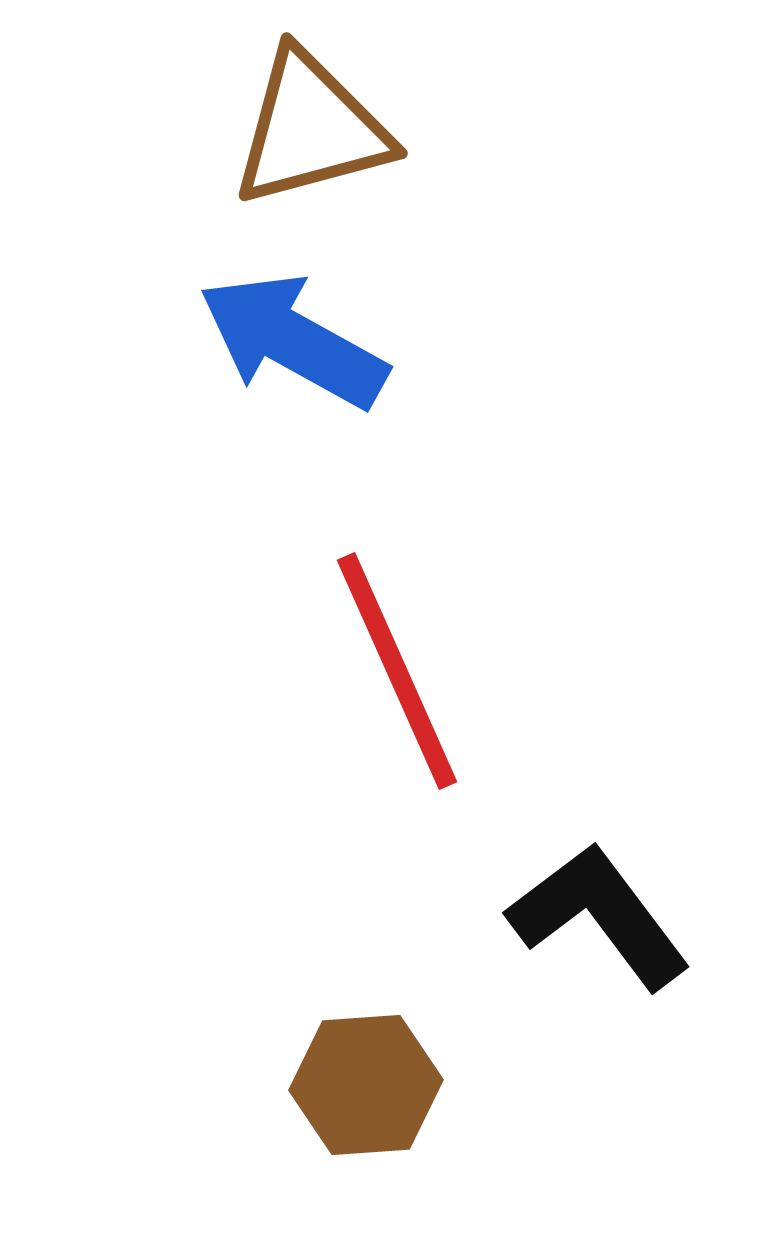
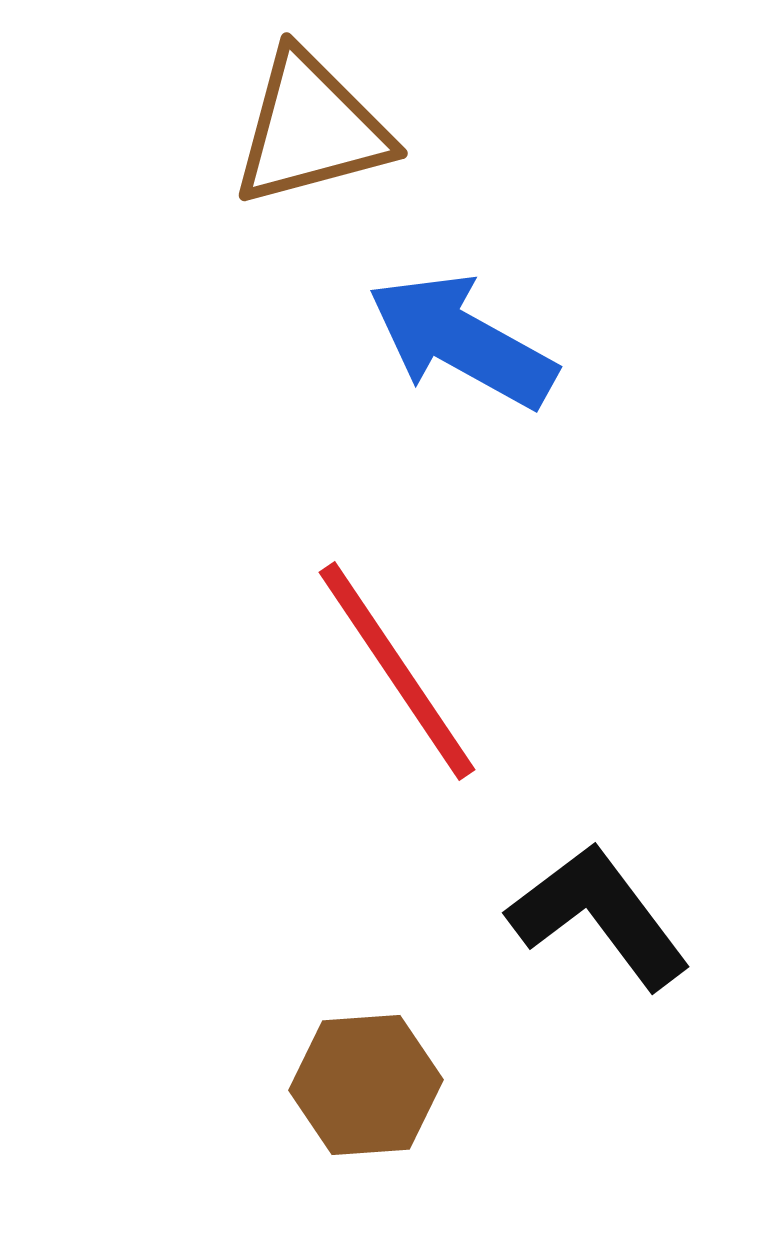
blue arrow: moved 169 px right
red line: rotated 10 degrees counterclockwise
